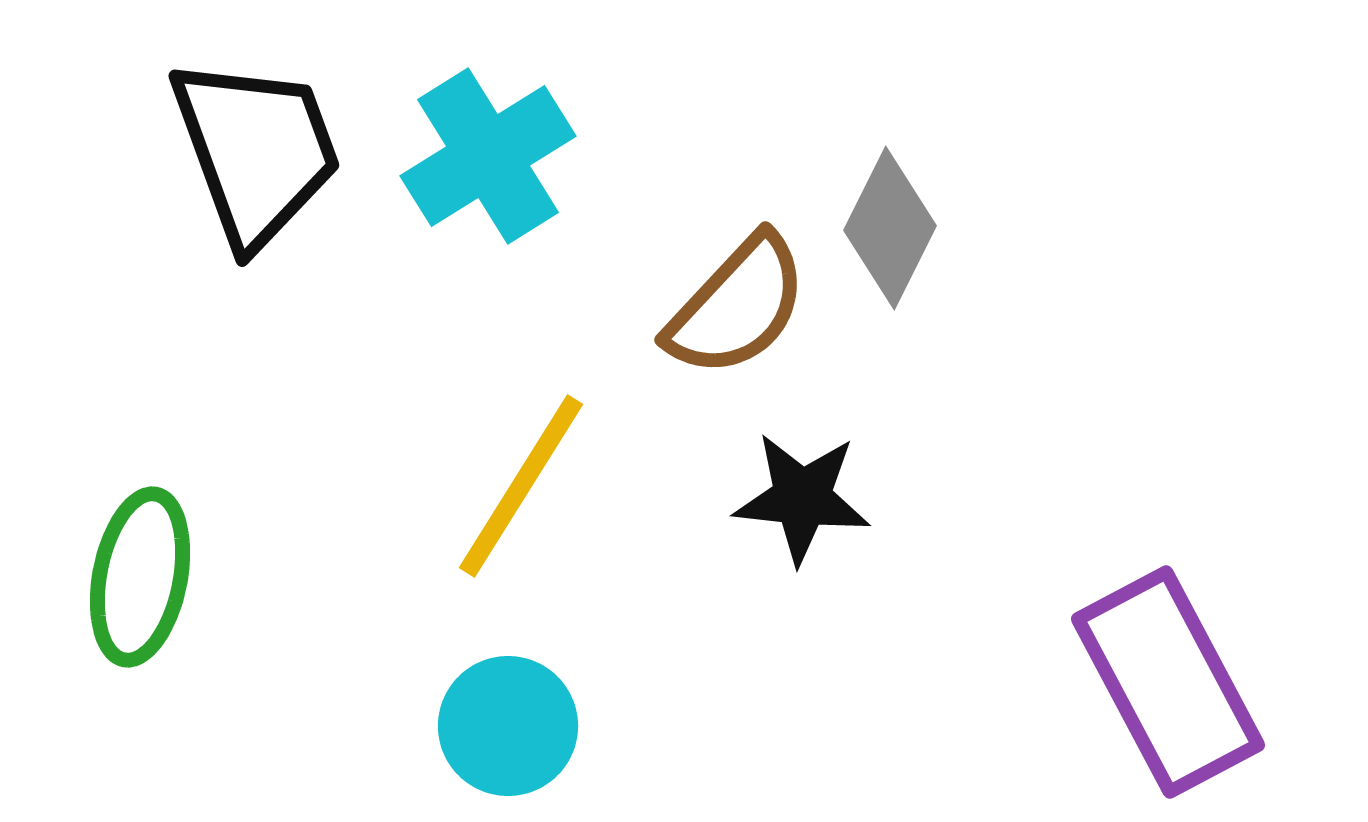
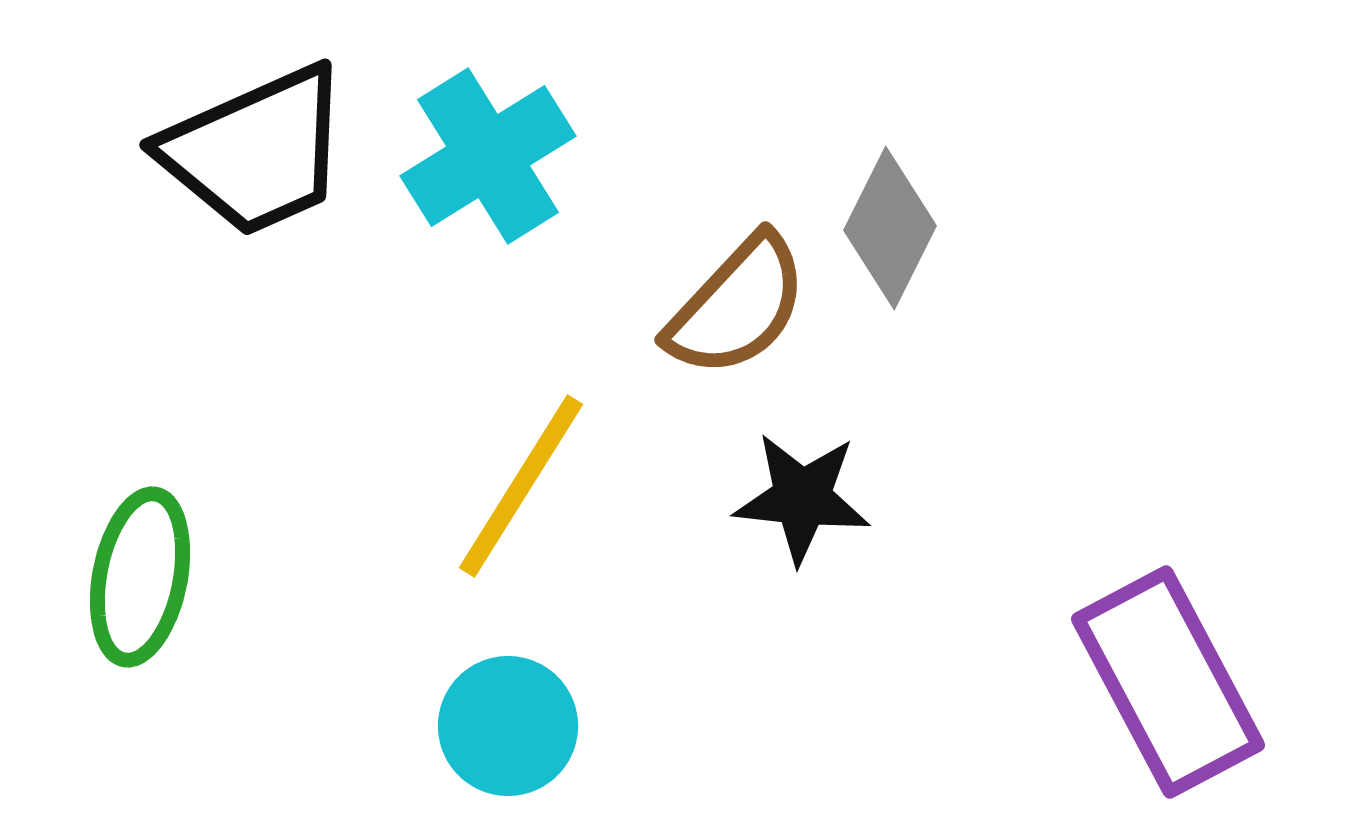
black trapezoid: rotated 86 degrees clockwise
